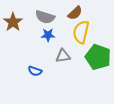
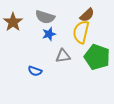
brown semicircle: moved 12 px right, 2 px down
blue star: moved 1 px right, 1 px up; rotated 16 degrees counterclockwise
green pentagon: moved 1 px left
